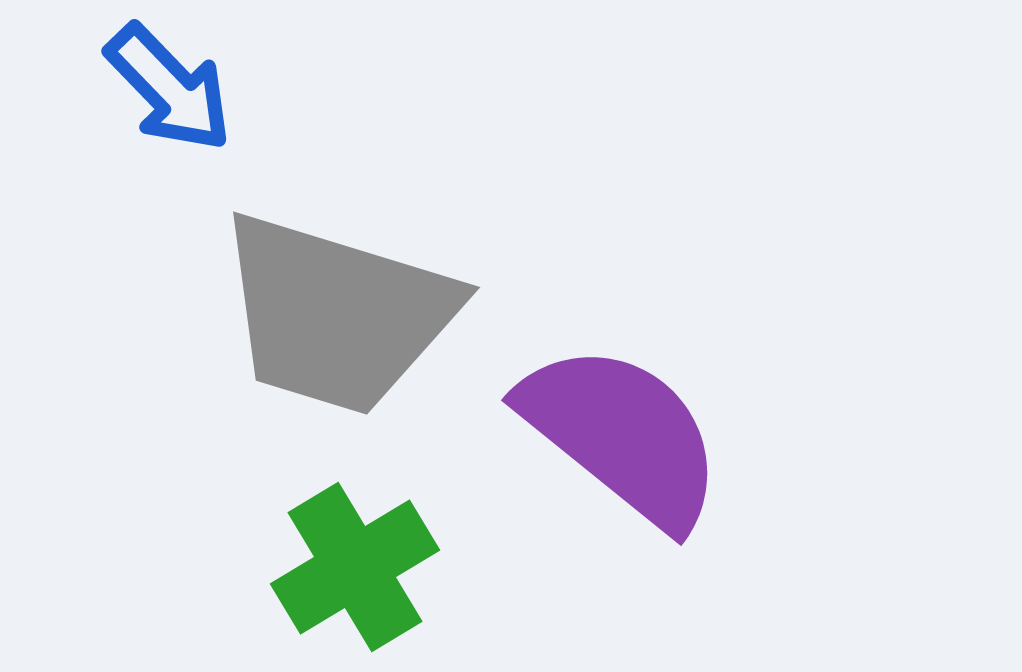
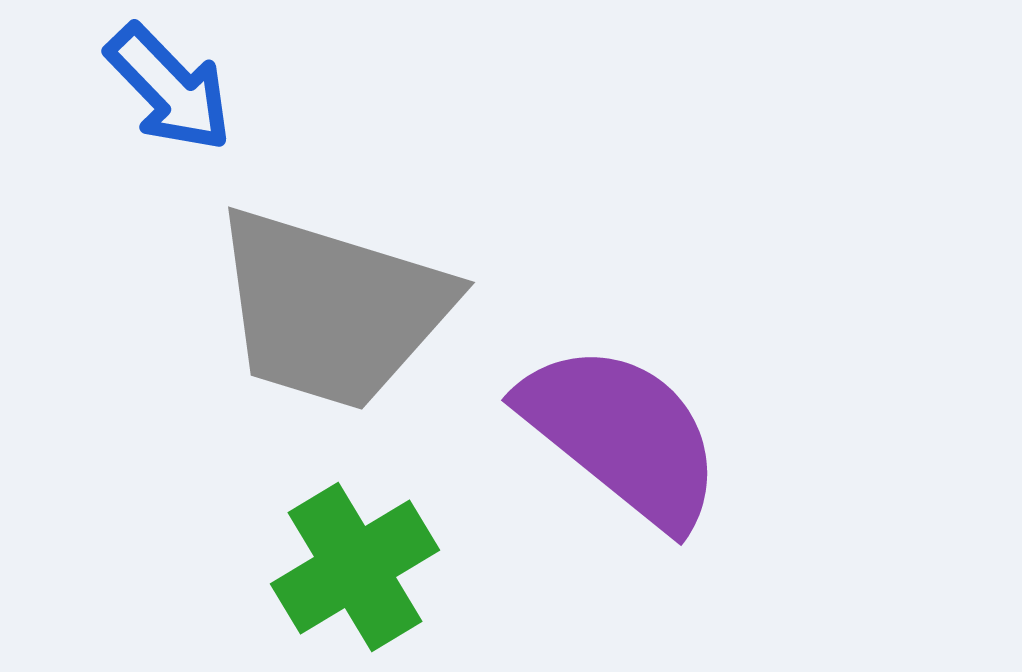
gray trapezoid: moved 5 px left, 5 px up
